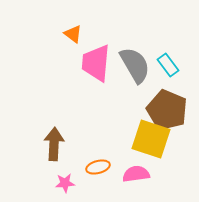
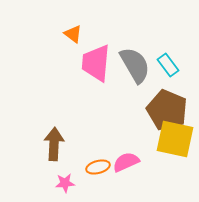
yellow square: moved 24 px right; rotated 6 degrees counterclockwise
pink semicircle: moved 10 px left, 12 px up; rotated 16 degrees counterclockwise
